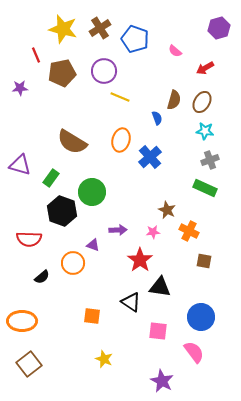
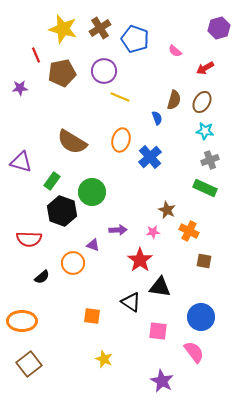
purple triangle at (20, 165): moved 1 px right, 3 px up
green rectangle at (51, 178): moved 1 px right, 3 px down
